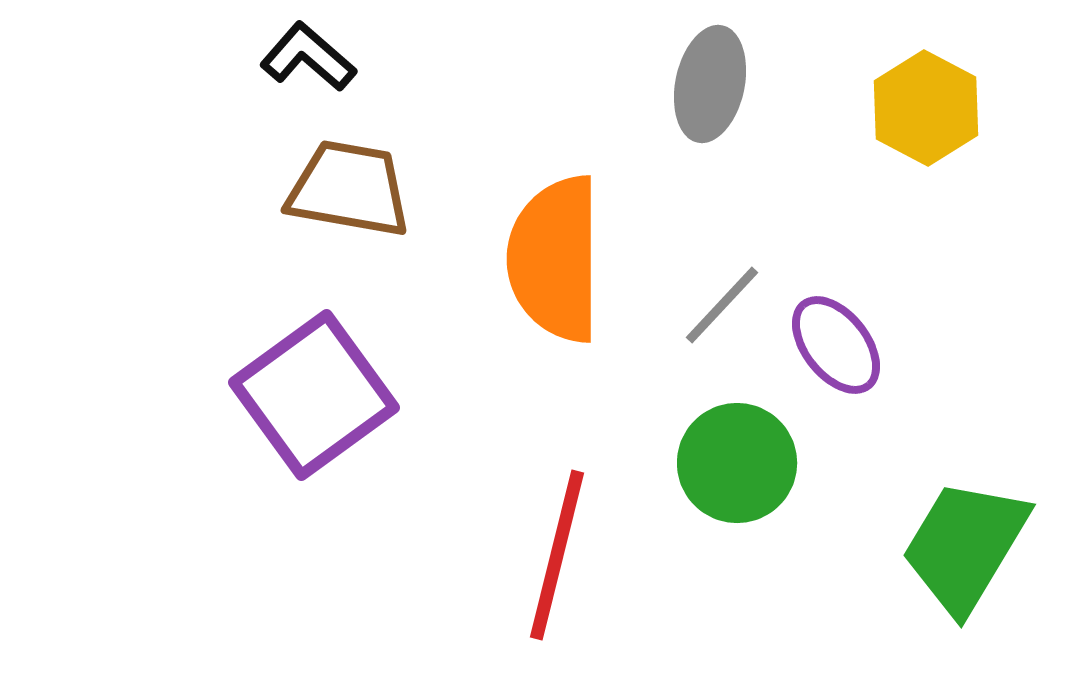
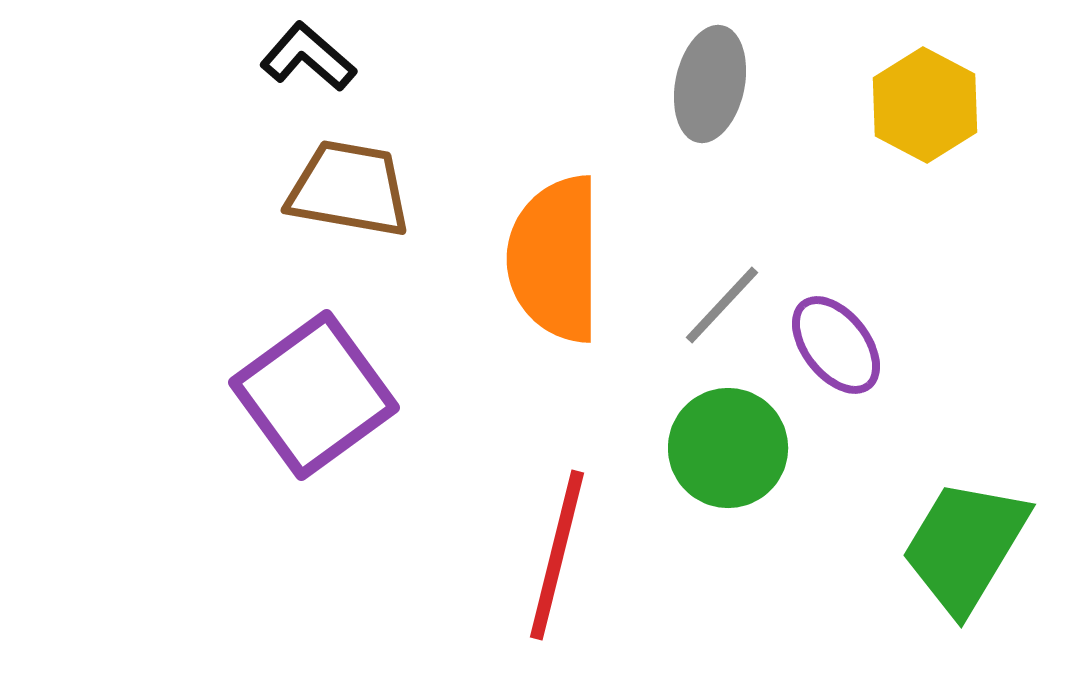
yellow hexagon: moved 1 px left, 3 px up
green circle: moved 9 px left, 15 px up
